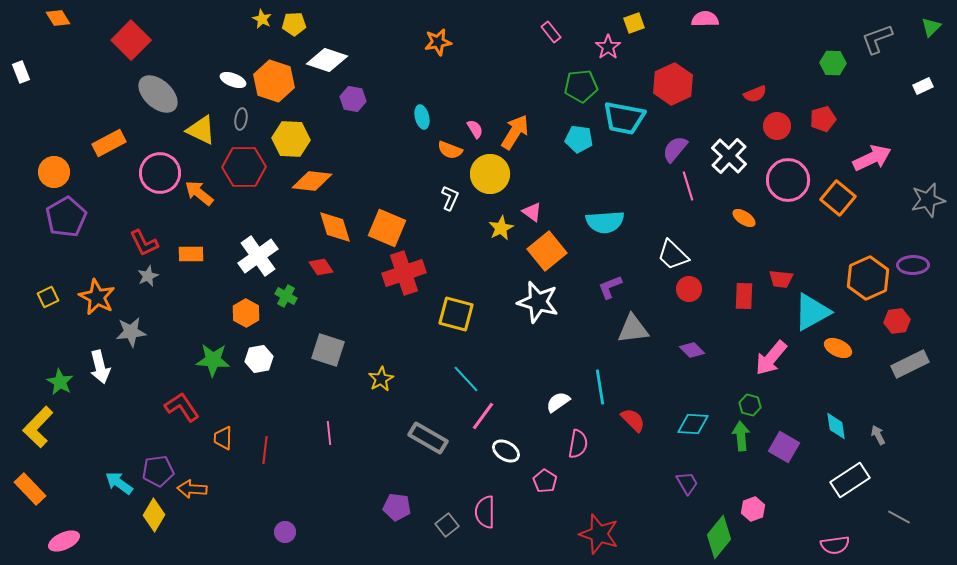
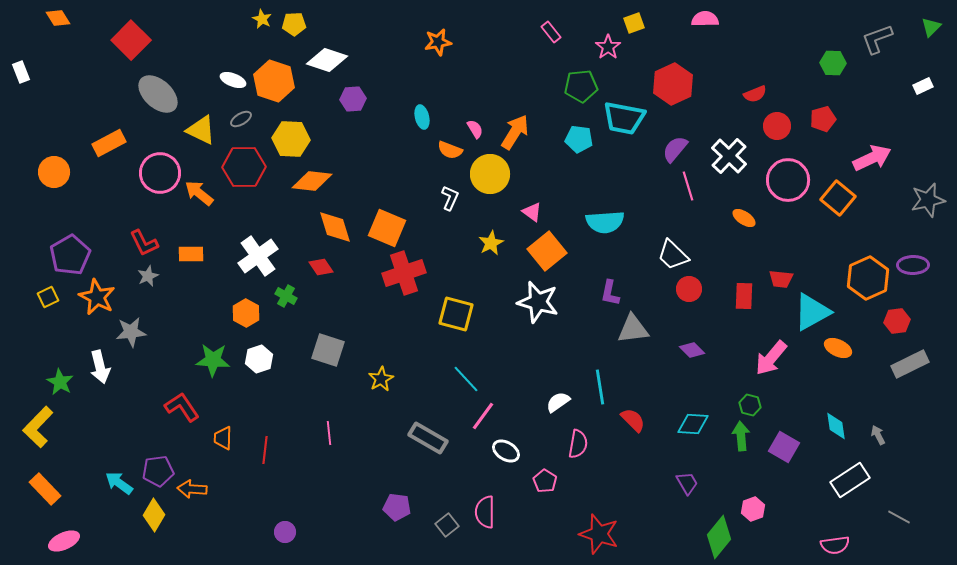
purple hexagon at (353, 99): rotated 15 degrees counterclockwise
gray ellipse at (241, 119): rotated 50 degrees clockwise
purple pentagon at (66, 217): moved 4 px right, 38 px down
yellow star at (501, 228): moved 10 px left, 15 px down
purple L-shape at (610, 287): moved 6 px down; rotated 56 degrees counterclockwise
white hexagon at (259, 359): rotated 8 degrees counterclockwise
orange rectangle at (30, 489): moved 15 px right
